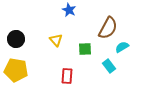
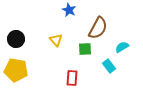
brown semicircle: moved 10 px left
red rectangle: moved 5 px right, 2 px down
